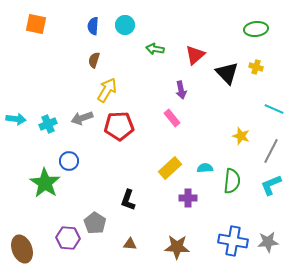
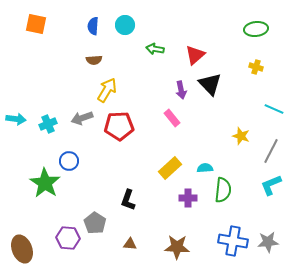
brown semicircle: rotated 112 degrees counterclockwise
black triangle: moved 17 px left, 11 px down
green semicircle: moved 9 px left, 9 px down
